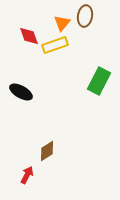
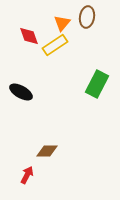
brown ellipse: moved 2 px right, 1 px down
yellow rectangle: rotated 15 degrees counterclockwise
green rectangle: moved 2 px left, 3 px down
brown diamond: rotated 35 degrees clockwise
